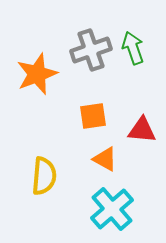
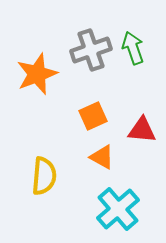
orange square: rotated 16 degrees counterclockwise
orange triangle: moved 3 px left, 2 px up
cyan cross: moved 6 px right
